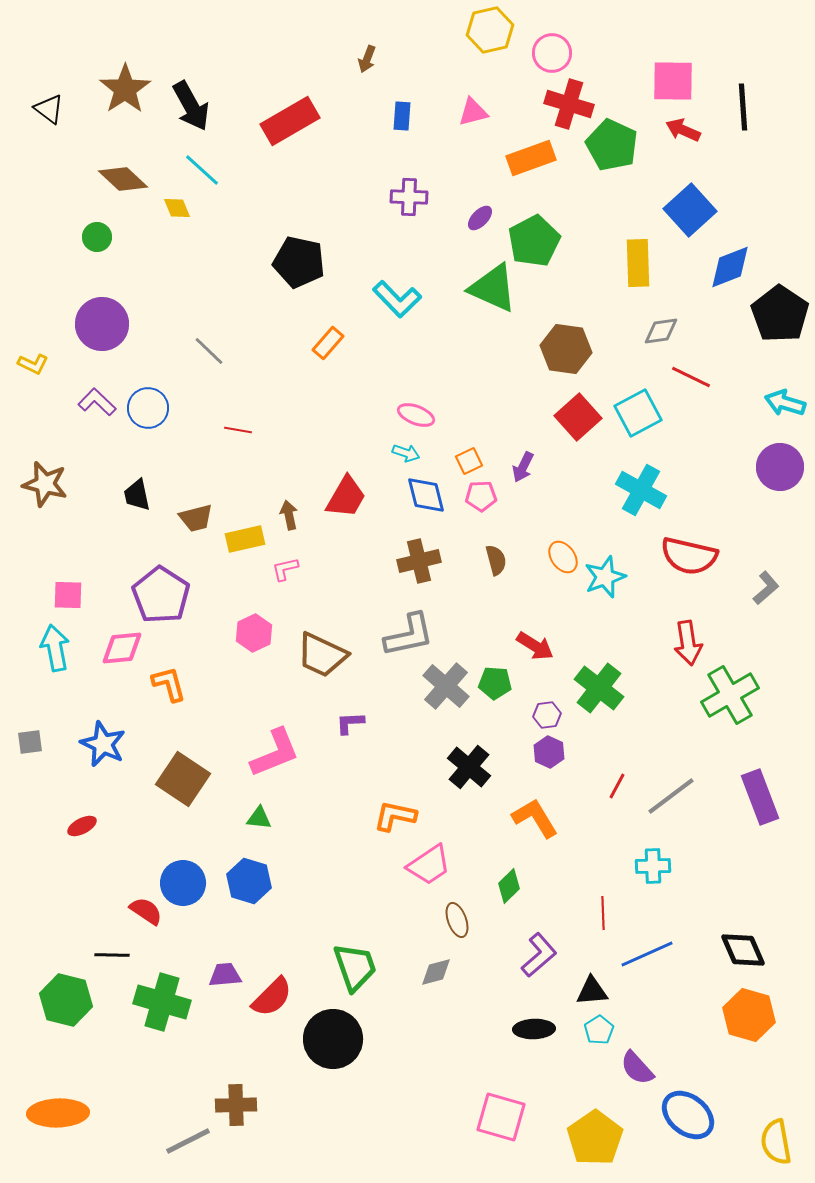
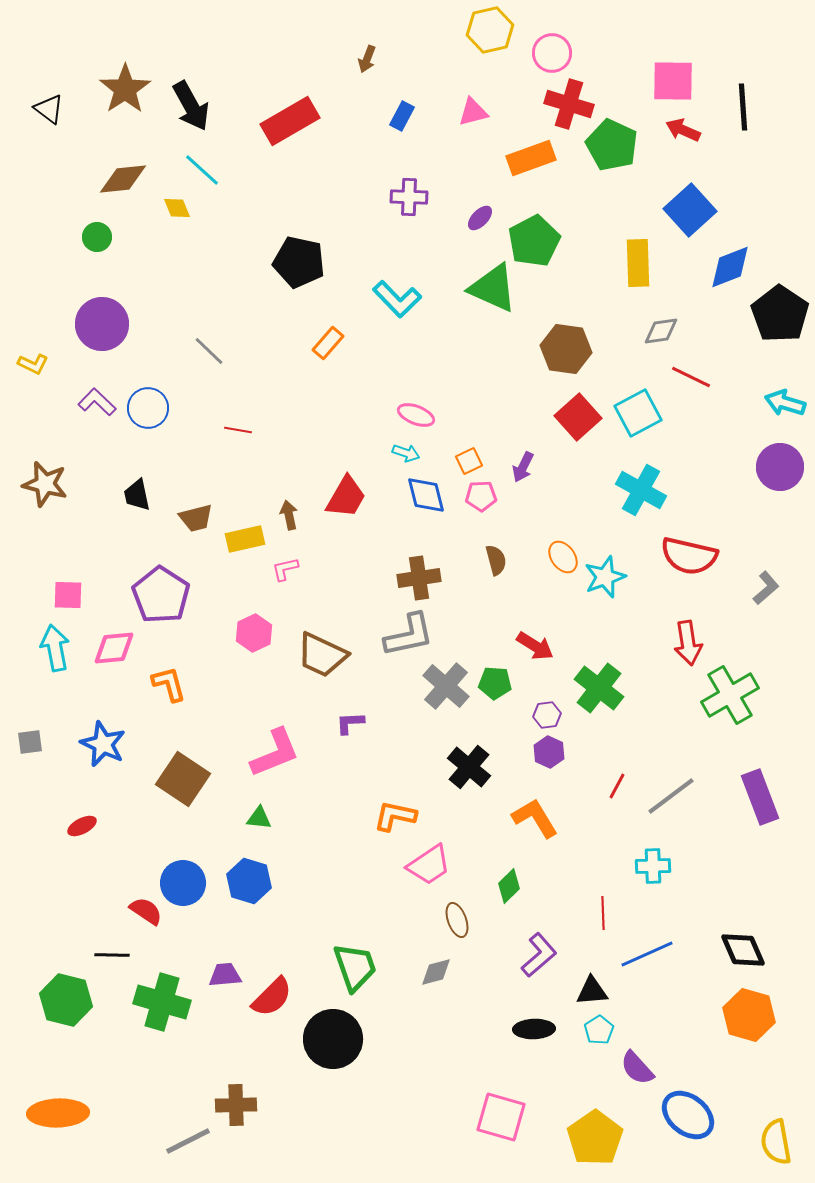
blue rectangle at (402, 116): rotated 24 degrees clockwise
brown diamond at (123, 179): rotated 48 degrees counterclockwise
brown cross at (419, 561): moved 17 px down; rotated 6 degrees clockwise
pink diamond at (122, 648): moved 8 px left
